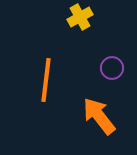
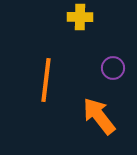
yellow cross: rotated 30 degrees clockwise
purple circle: moved 1 px right
